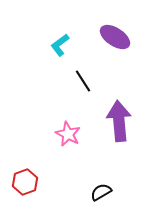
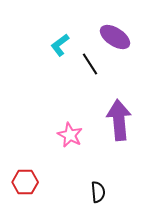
black line: moved 7 px right, 17 px up
purple arrow: moved 1 px up
pink star: moved 2 px right, 1 px down
red hexagon: rotated 20 degrees clockwise
black semicircle: moved 3 px left; rotated 115 degrees clockwise
